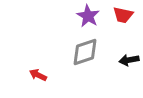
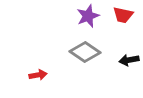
purple star: rotated 20 degrees clockwise
gray diamond: rotated 52 degrees clockwise
red arrow: rotated 144 degrees clockwise
